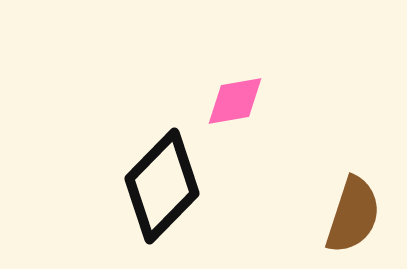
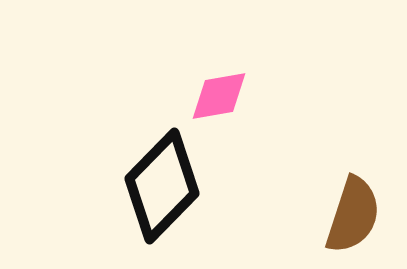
pink diamond: moved 16 px left, 5 px up
